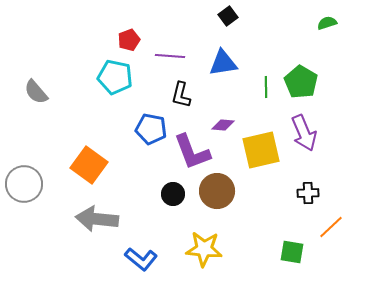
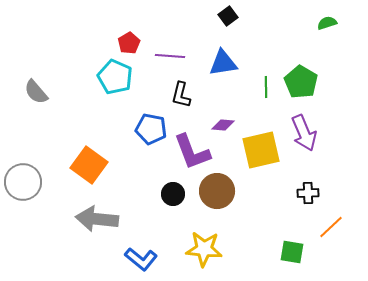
red pentagon: moved 3 px down; rotated 10 degrees counterclockwise
cyan pentagon: rotated 12 degrees clockwise
gray circle: moved 1 px left, 2 px up
